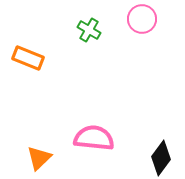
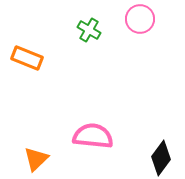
pink circle: moved 2 px left
orange rectangle: moved 1 px left
pink semicircle: moved 1 px left, 2 px up
orange triangle: moved 3 px left, 1 px down
